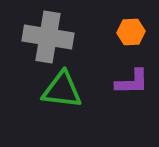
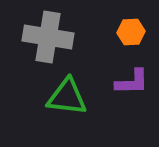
green triangle: moved 5 px right, 7 px down
